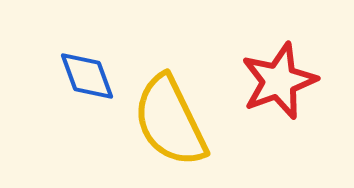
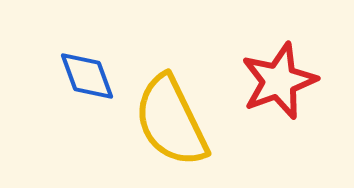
yellow semicircle: moved 1 px right
